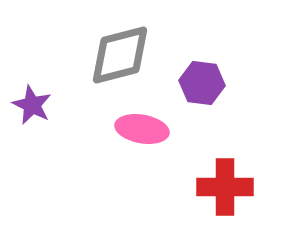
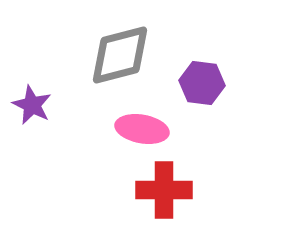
red cross: moved 61 px left, 3 px down
